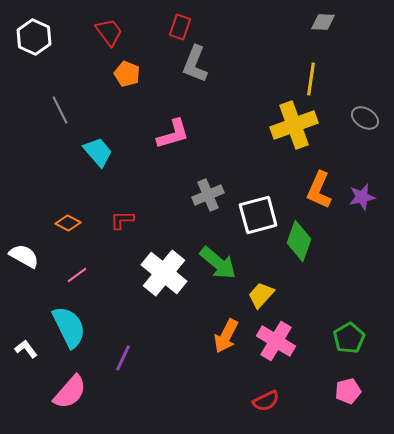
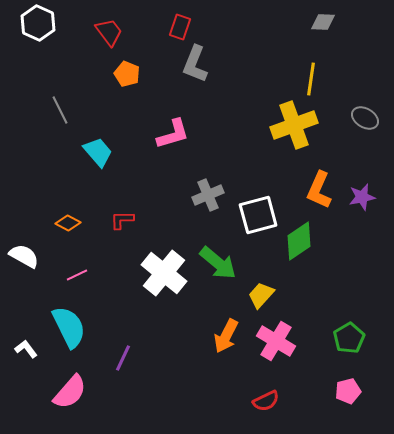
white hexagon: moved 4 px right, 14 px up
green diamond: rotated 36 degrees clockwise
pink line: rotated 10 degrees clockwise
